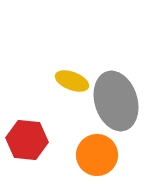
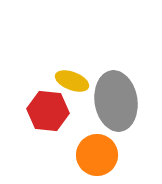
gray ellipse: rotated 8 degrees clockwise
red hexagon: moved 21 px right, 29 px up
